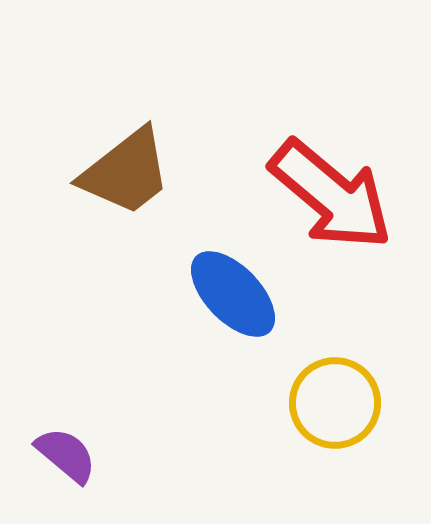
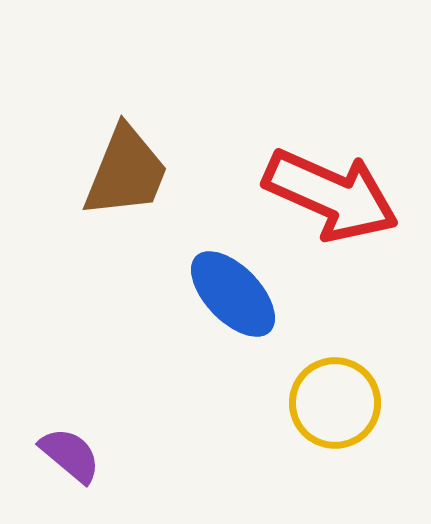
brown trapezoid: rotated 30 degrees counterclockwise
red arrow: rotated 16 degrees counterclockwise
purple semicircle: moved 4 px right
